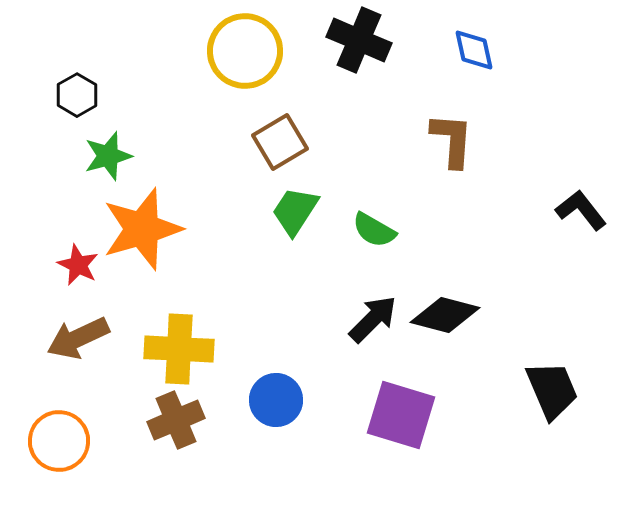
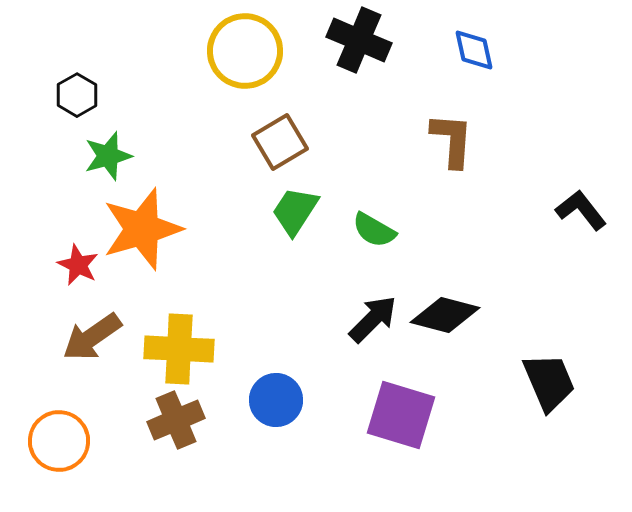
brown arrow: moved 14 px right, 1 px up; rotated 10 degrees counterclockwise
black trapezoid: moved 3 px left, 8 px up
